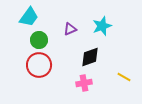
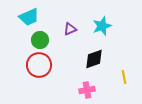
cyan trapezoid: rotated 30 degrees clockwise
green circle: moved 1 px right
black diamond: moved 4 px right, 2 px down
yellow line: rotated 48 degrees clockwise
pink cross: moved 3 px right, 7 px down
